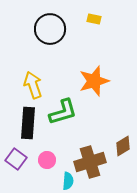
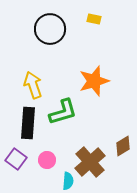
brown cross: rotated 24 degrees counterclockwise
